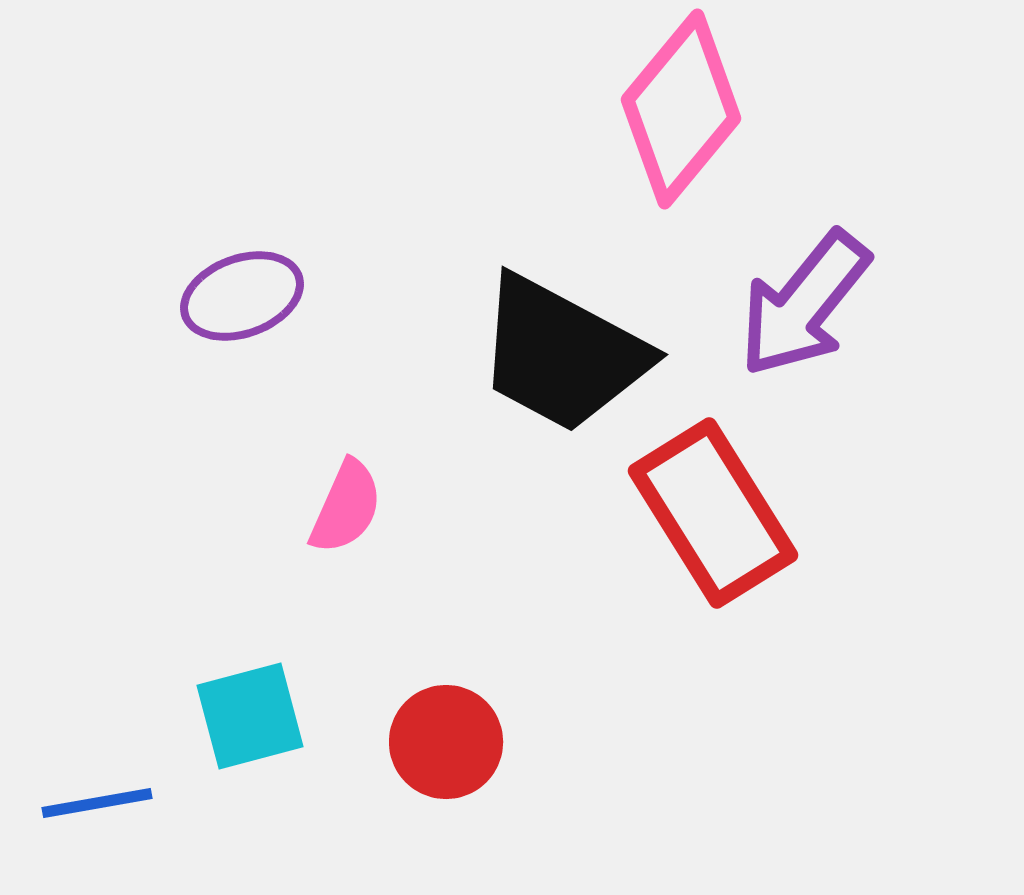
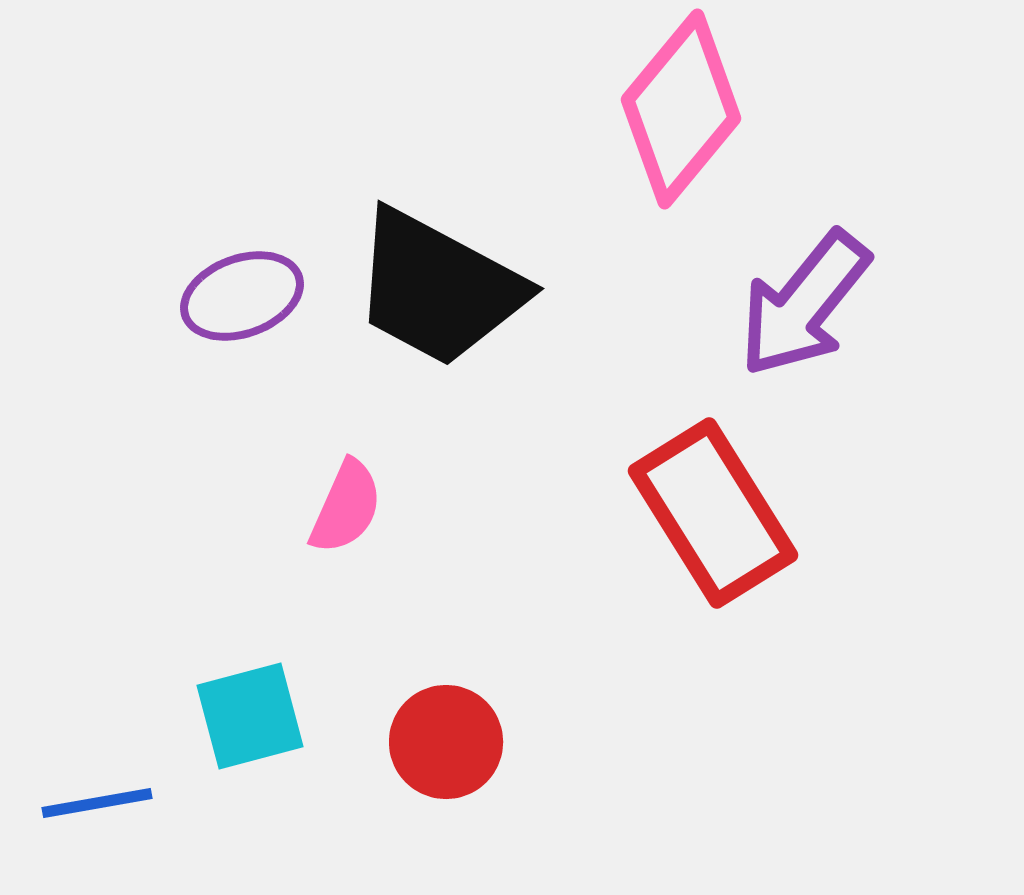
black trapezoid: moved 124 px left, 66 px up
